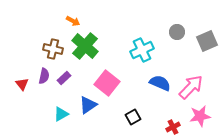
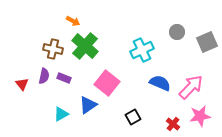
gray square: moved 1 px down
purple rectangle: rotated 64 degrees clockwise
red cross: moved 3 px up; rotated 24 degrees counterclockwise
